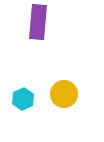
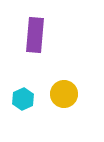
purple rectangle: moved 3 px left, 13 px down
